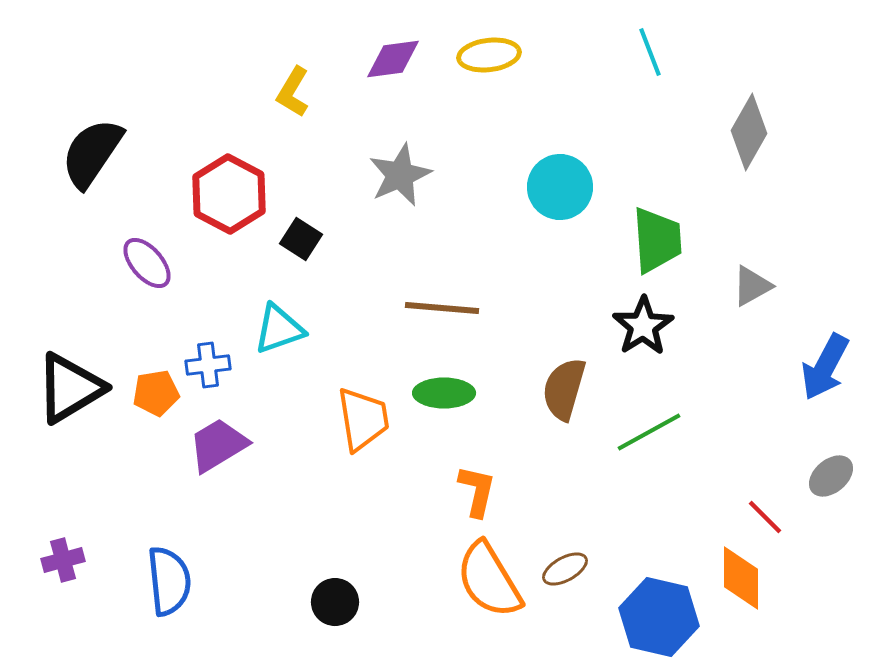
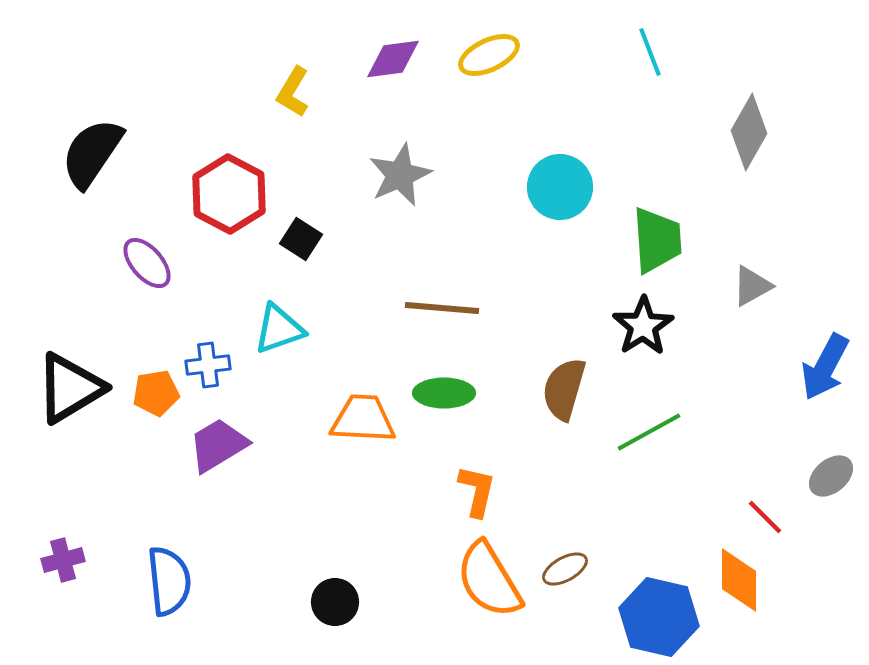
yellow ellipse: rotated 18 degrees counterclockwise
orange trapezoid: rotated 78 degrees counterclockwise
orange diamond: moved 2 px left, 2 px down
